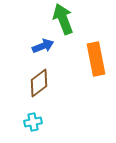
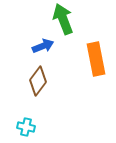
brown diamond: moved 1 px left, 2 px up; rotated 16 degrees counterclockwise
cyan cross: moved 7 px left, 5 px down; rotated 24 degrees clockwise
